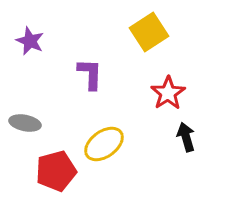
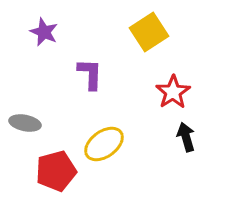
purple star: moved 14 px right, 9 px up
red star: moved 5 px right, 1 px up
